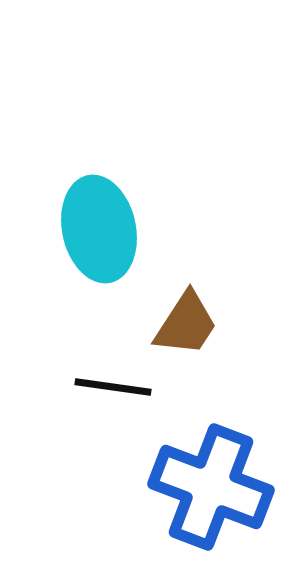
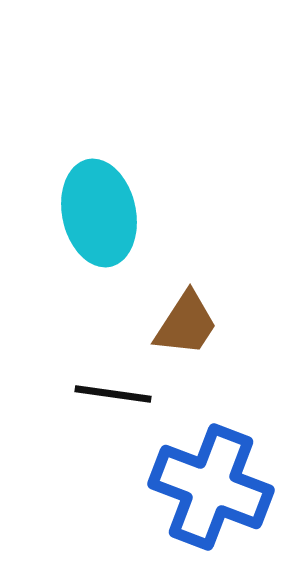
cyan ellipse: moved 16 px up
black line: moved 7 px down
